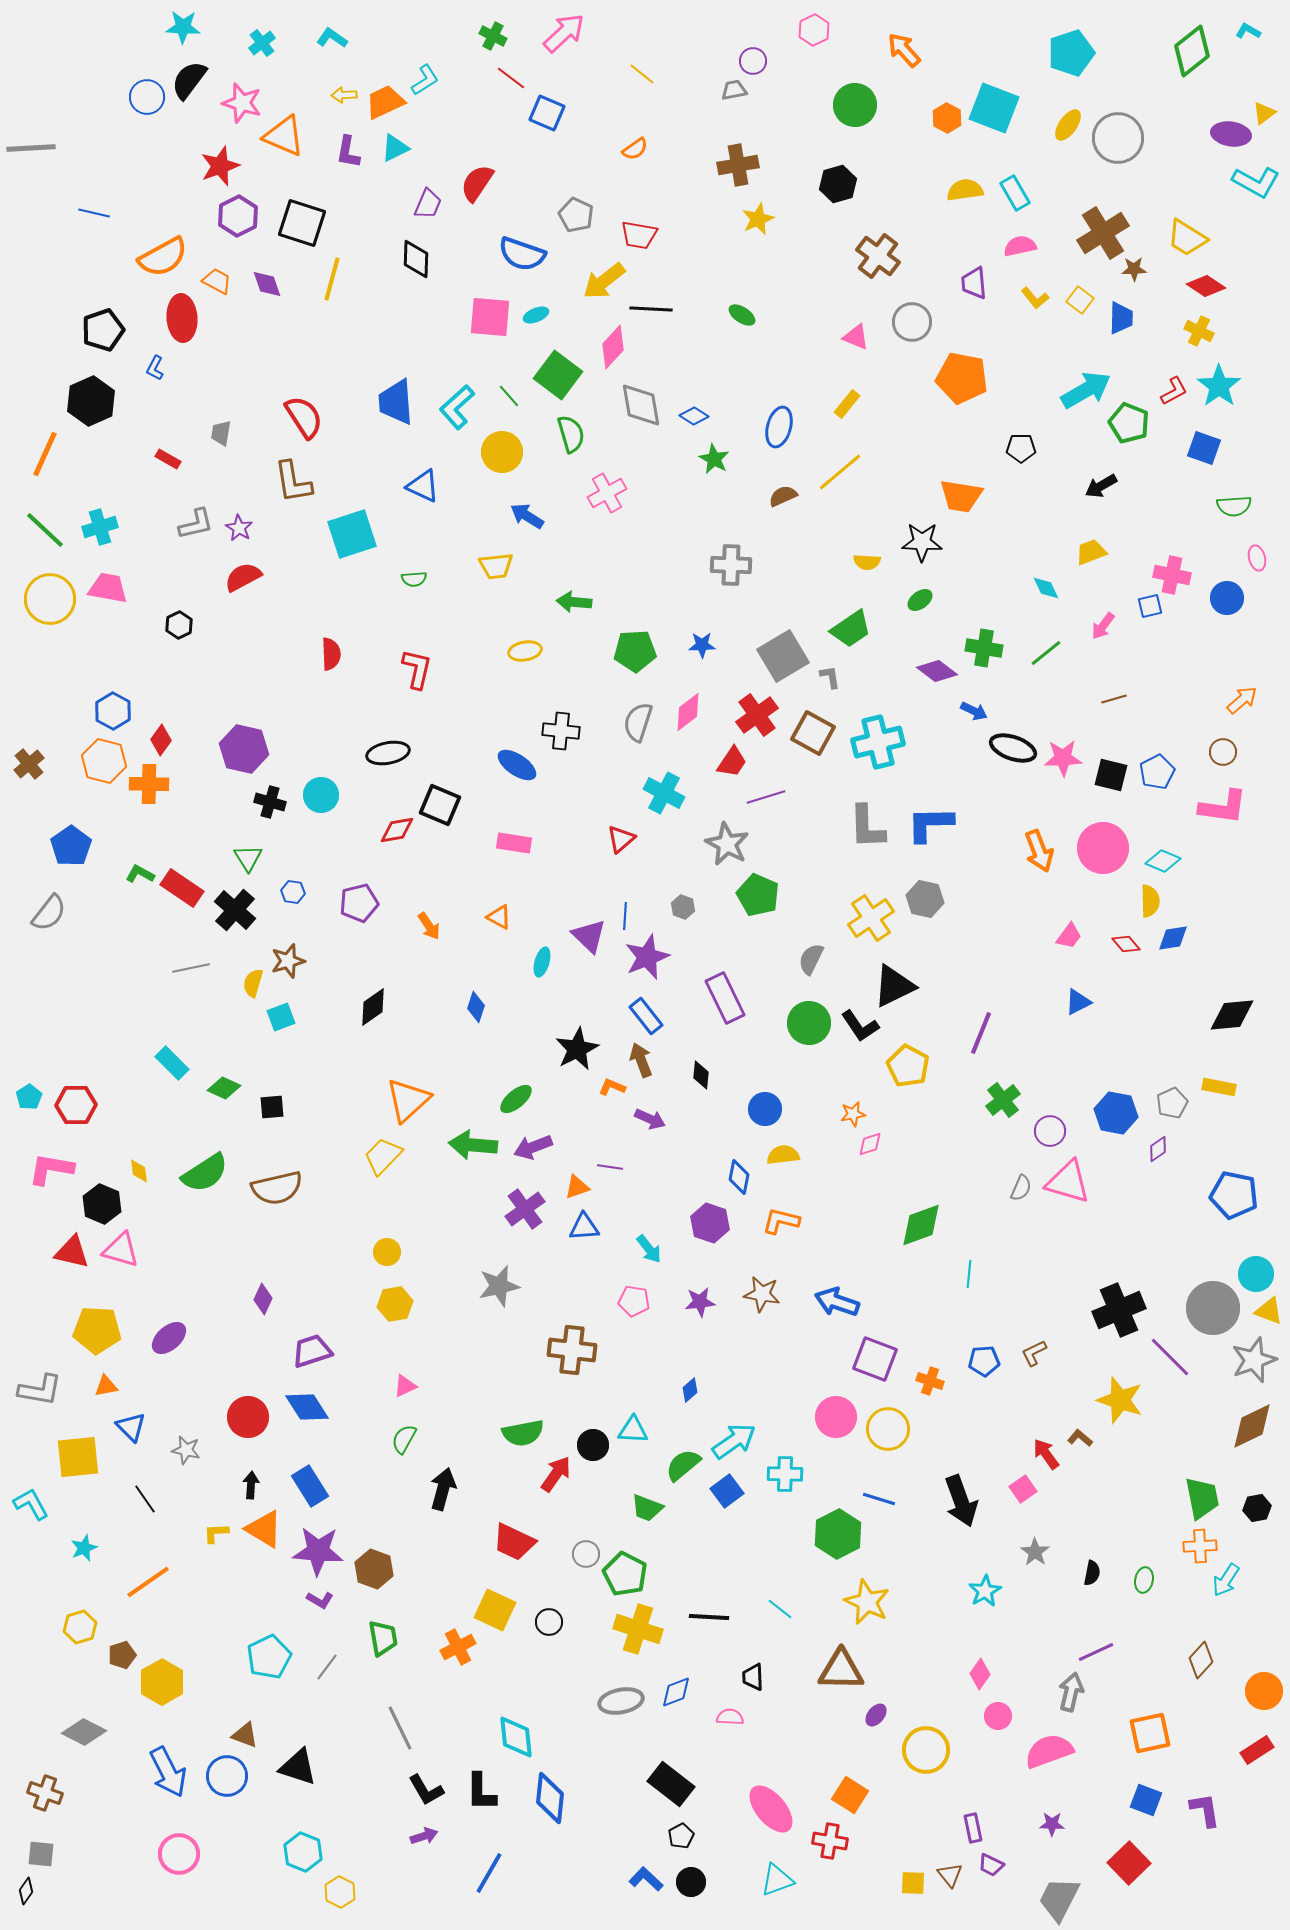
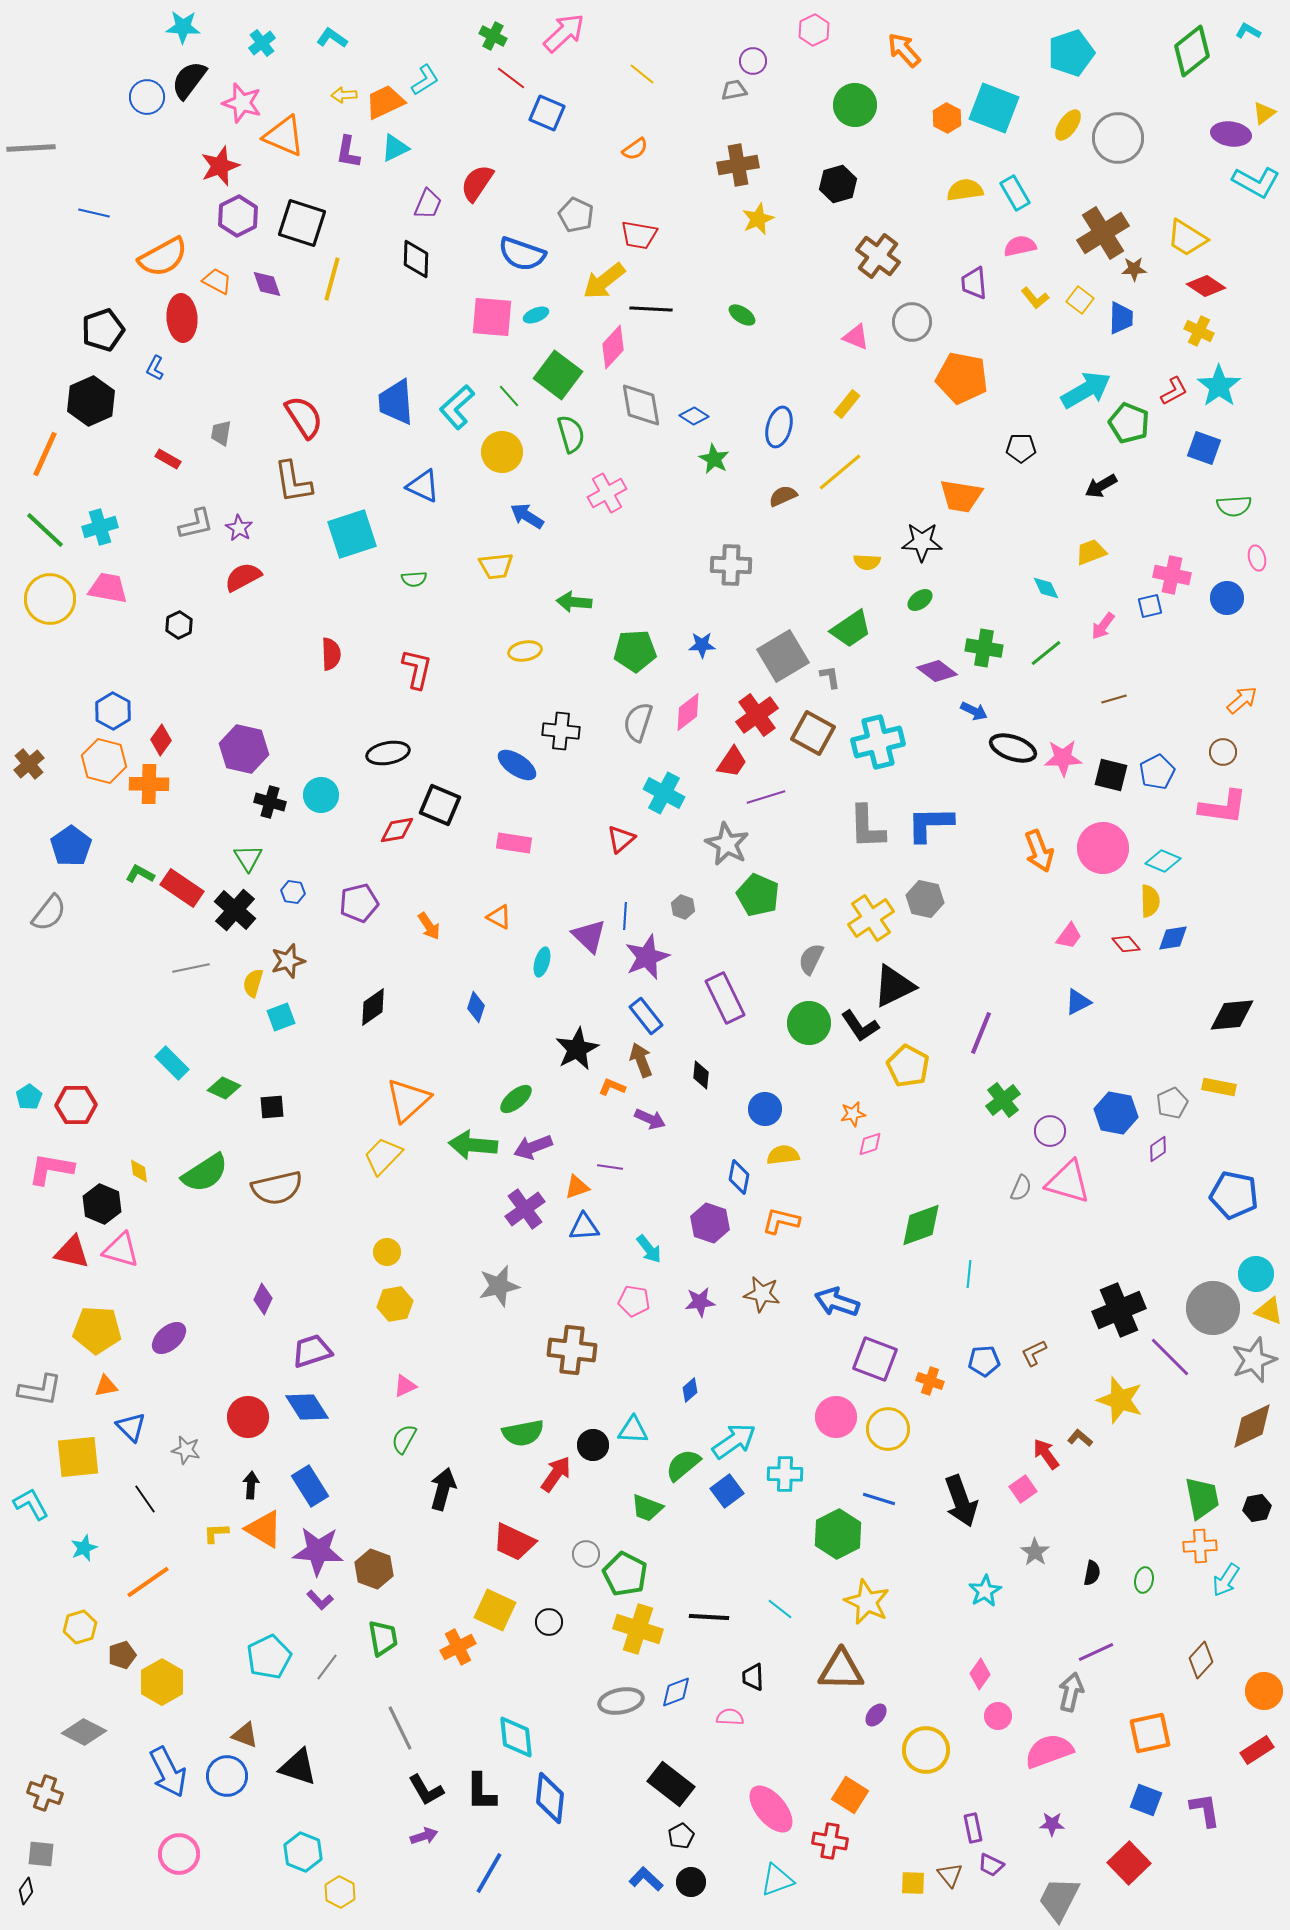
pink square at (490, 317): moved 2 px right
purple L-shape at (320, 1600): rotated 16 degrees clockwise
